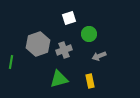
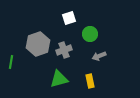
green circle: moved 1 px right
